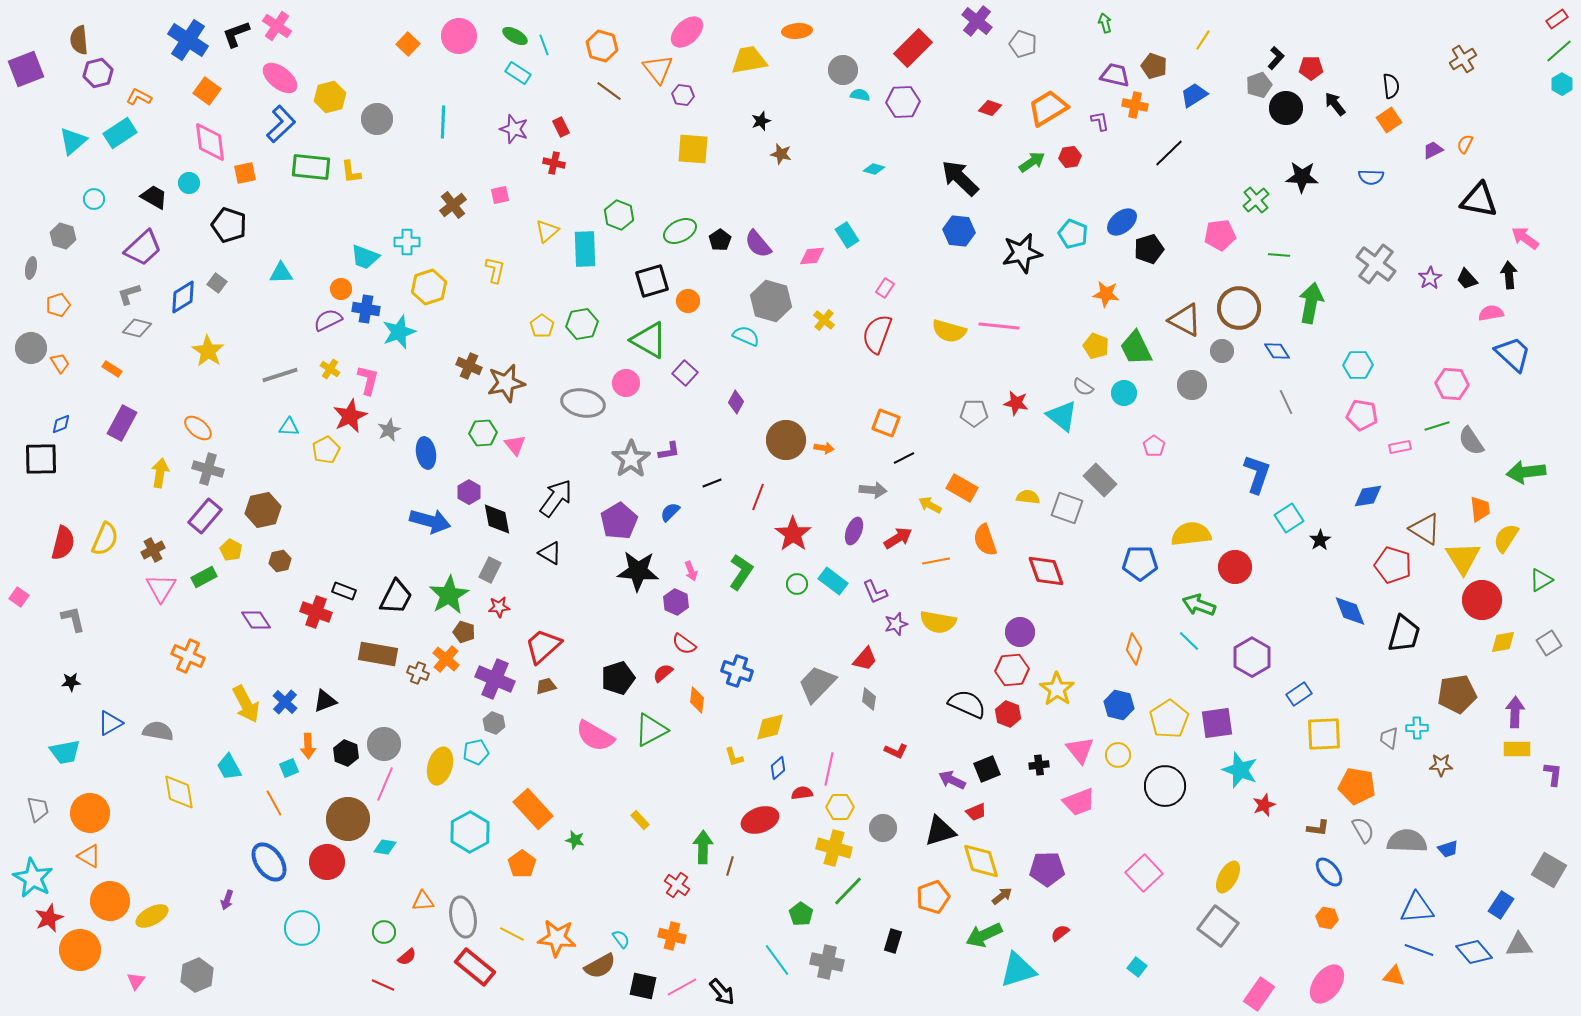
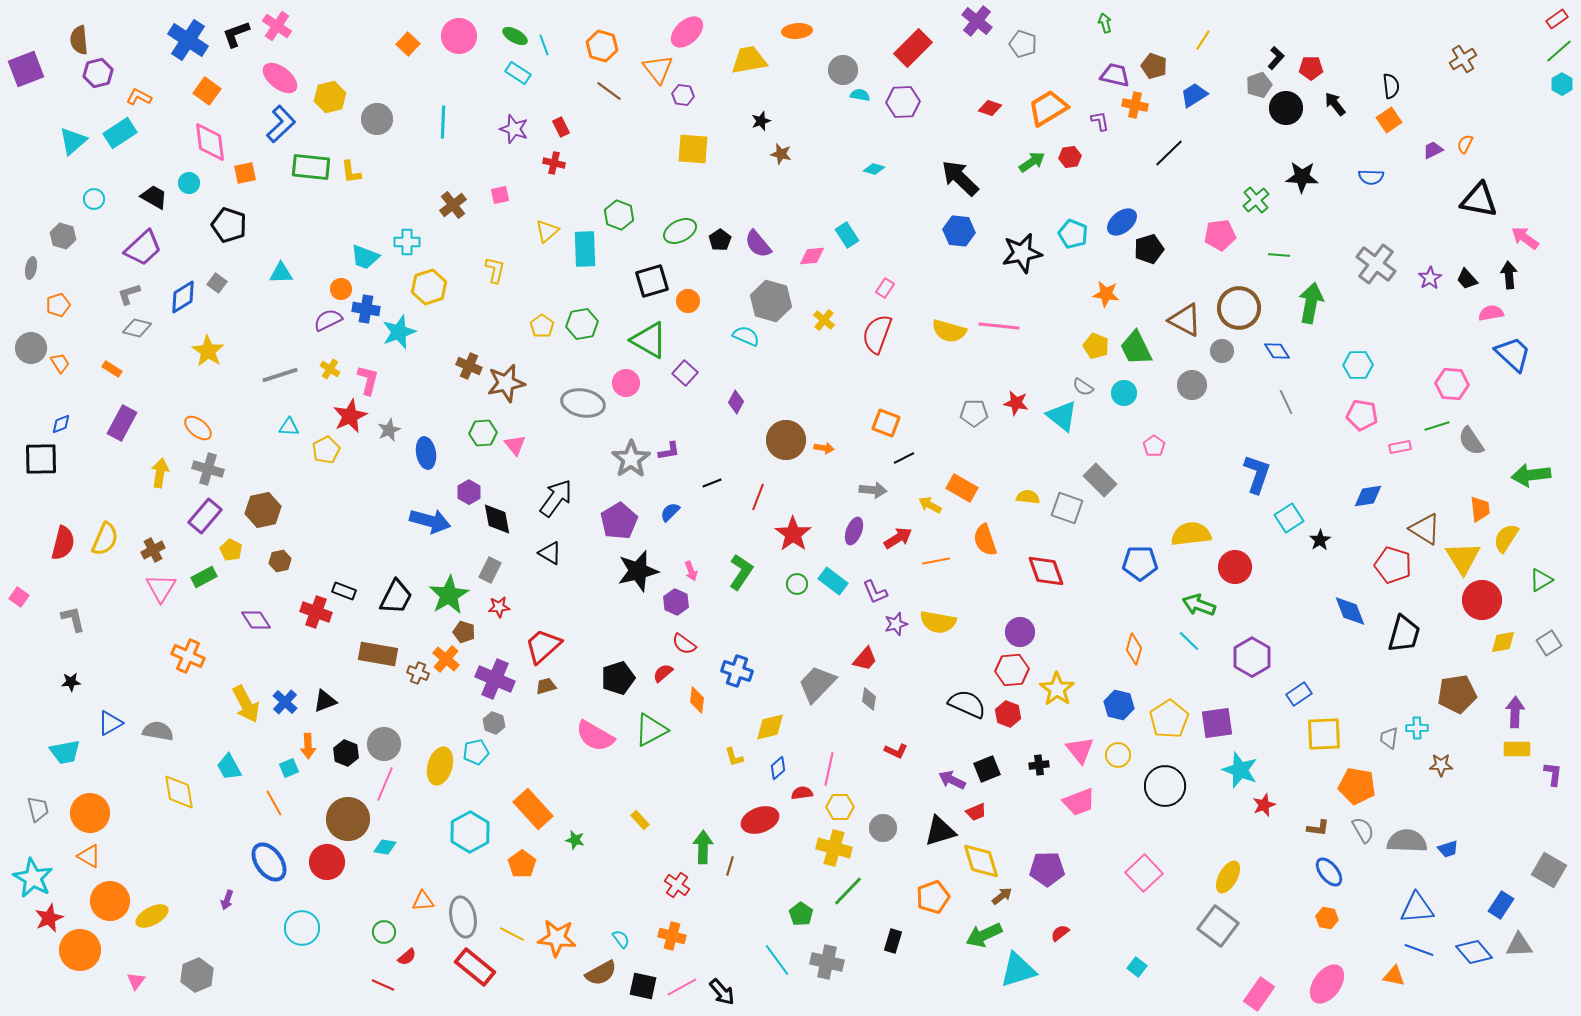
green arrow at (1526, 472): moved 5 px right, 3 px down
black star at (638, 571): rotated 18 degrees counterclockwise
brown semicircle at (600, 966): moved 1 px right, 7 px down
